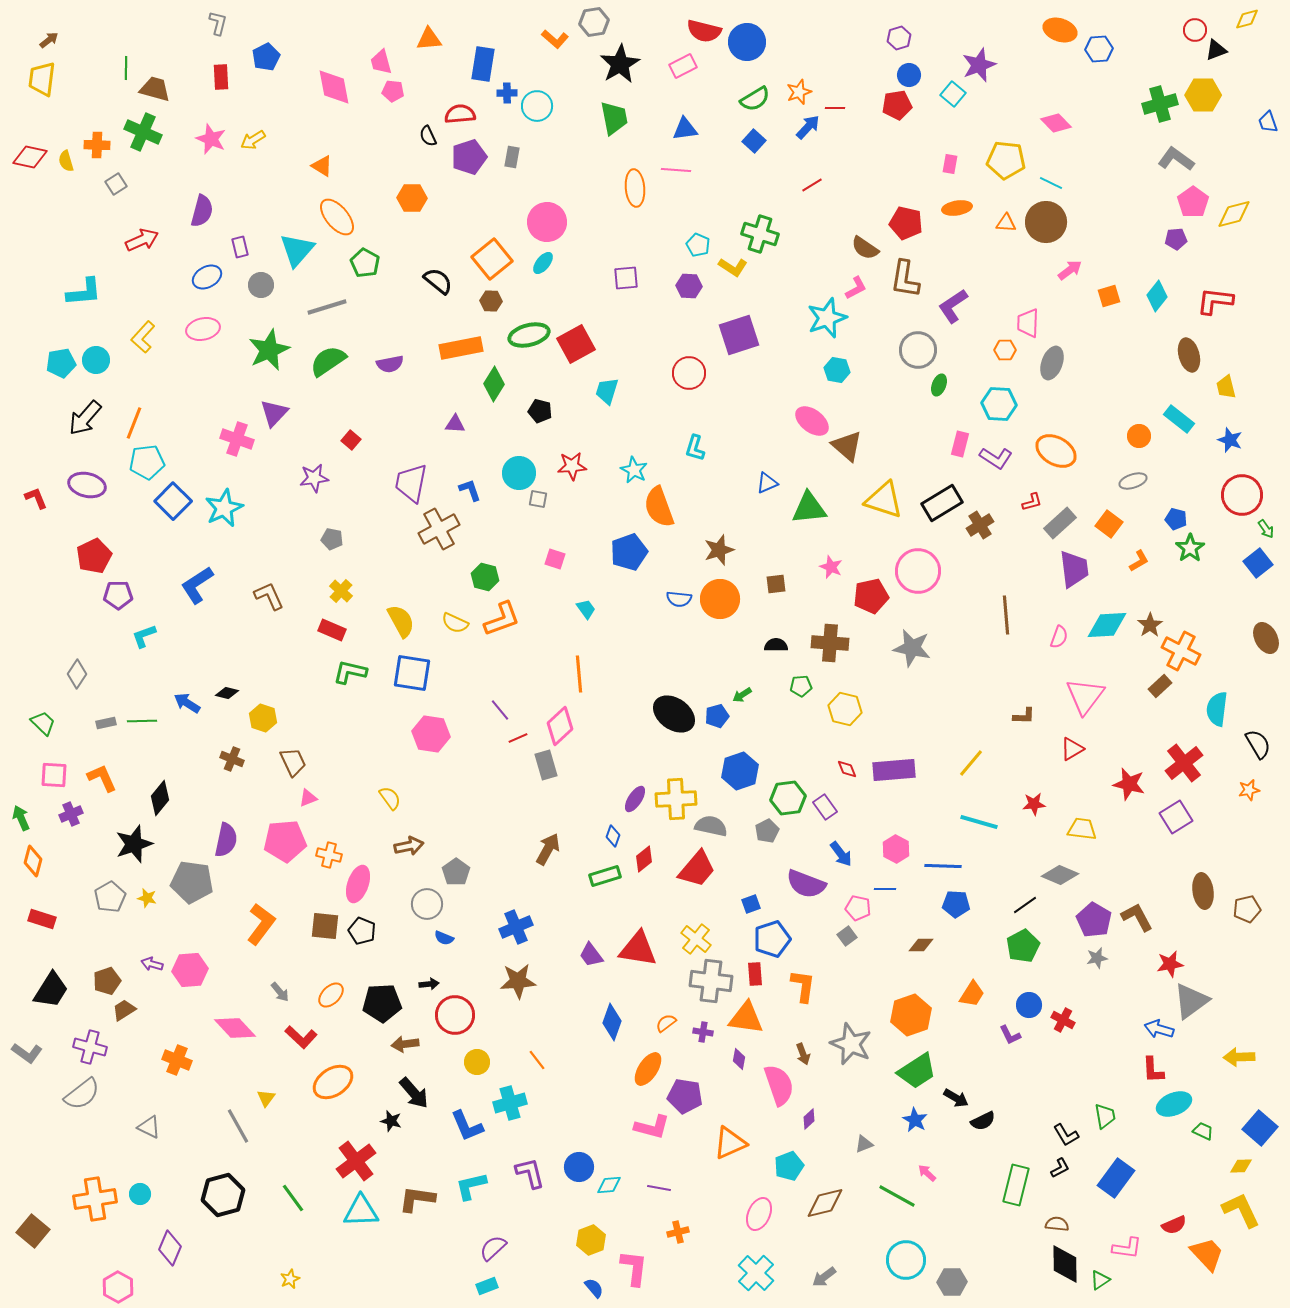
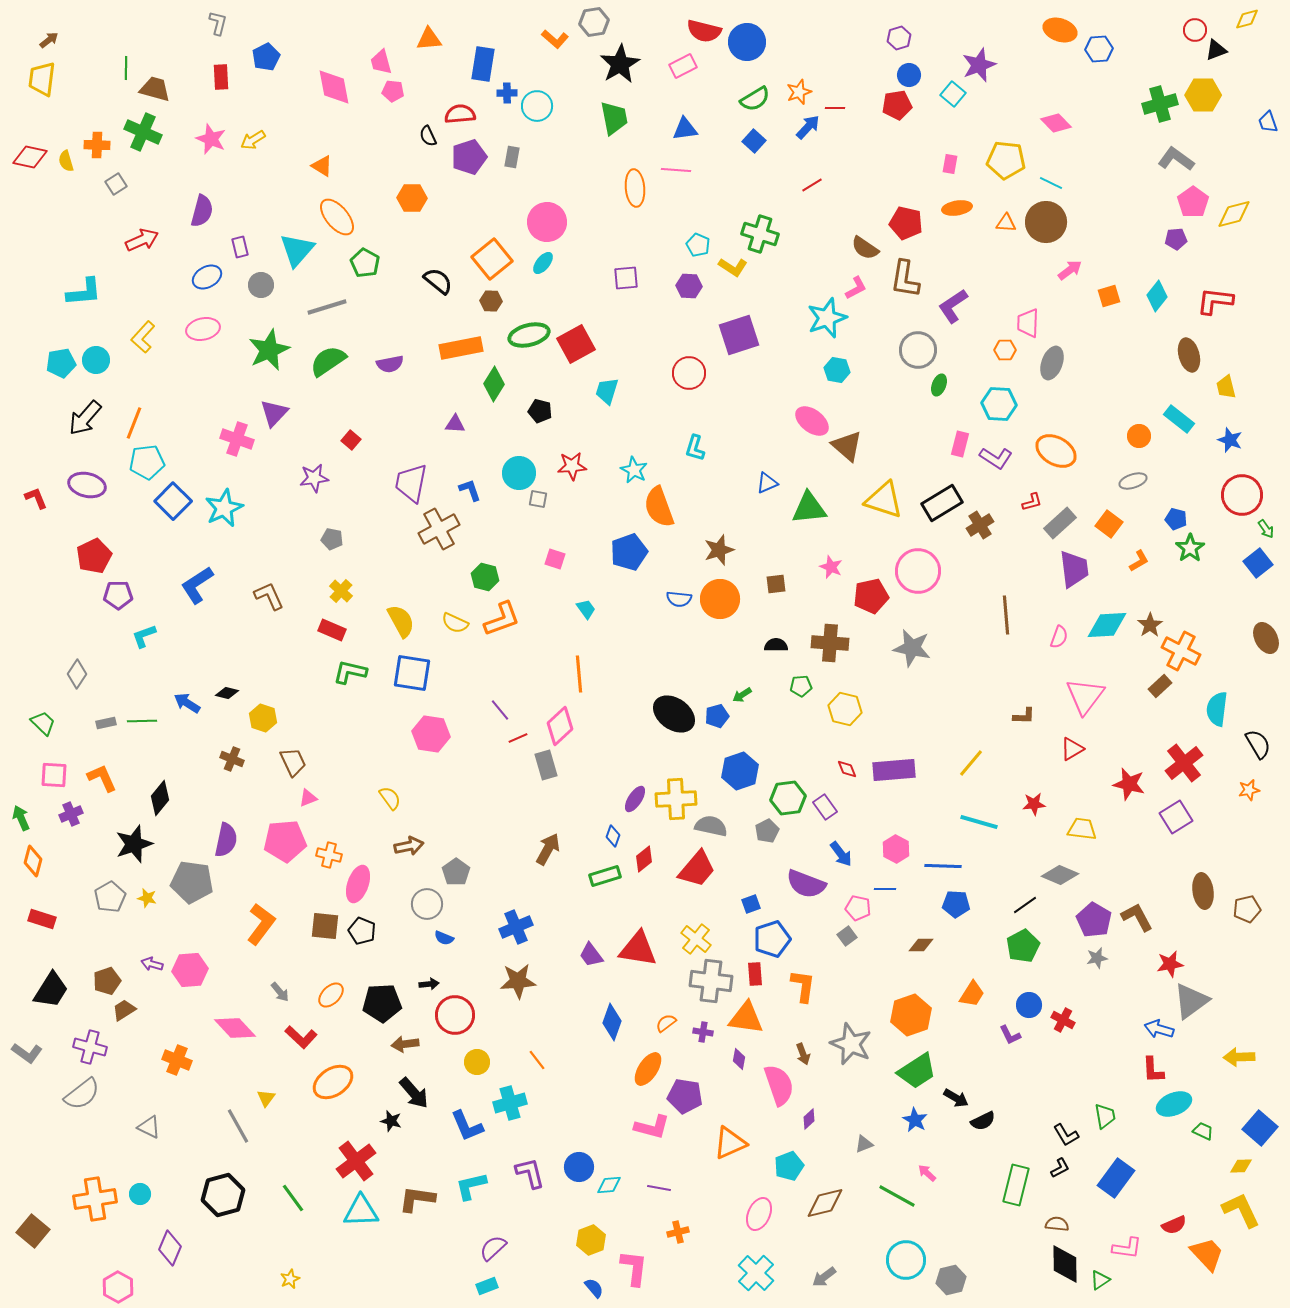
gray hexagon at (952, 1282): moved 1 px left, 2 px up; rotated 12 degrees counterclockwise
